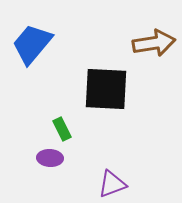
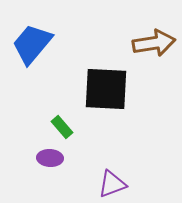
green rectangle: moved 2 px up; rotated 15 degrees counterclockwise
